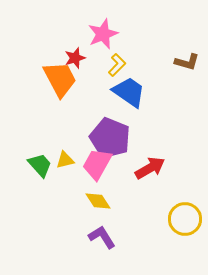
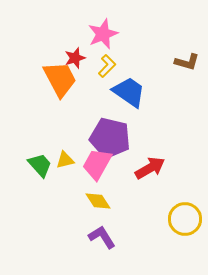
yellow L-shape: moved 10 px left, 1 px down
purple pentagon: rotated 9 degrees counterclockwise
